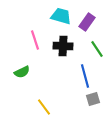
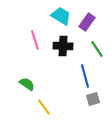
cyan trapezoid: rotated 15 degrees clockwise
green semicircle: moved 5 px right, 12 px down; rotated 119 degrees counterclockwise
